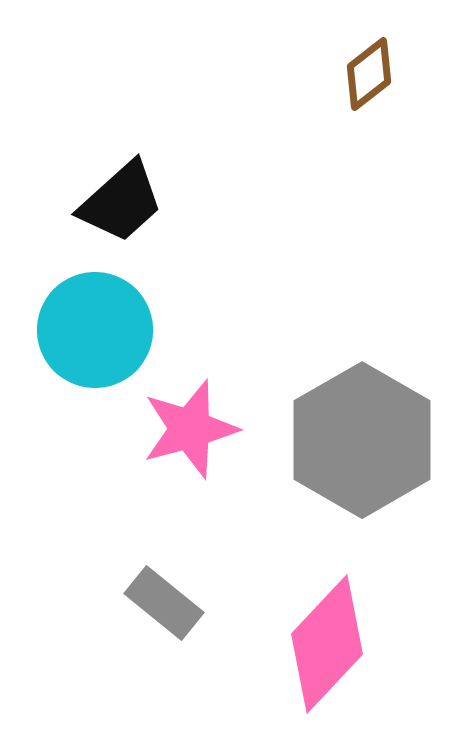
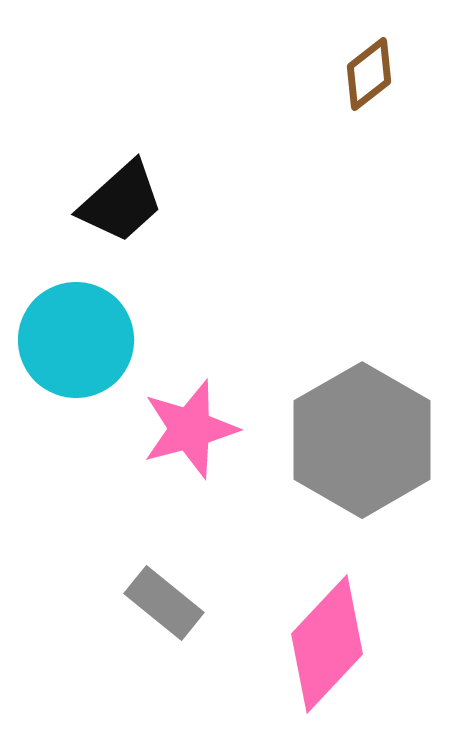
cyan circle: moved 19 px left, 10 px down
